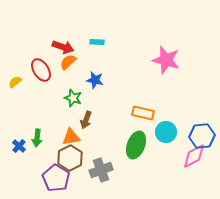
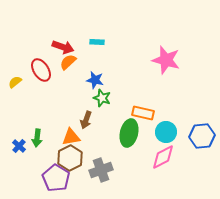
green star: moved 29 px right
green ellipse: moved 7 px left, 12 px up; rotated 8 degrees counterclockwise
pink diamond: moved 31 px left, 1 px down
